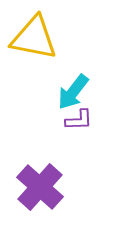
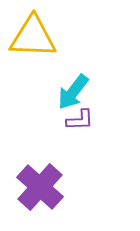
yellow triangle: moved 1 px left, 1 px up; rotated 9 degrees counterclockwise
purple L-shape: moved 1 px right
